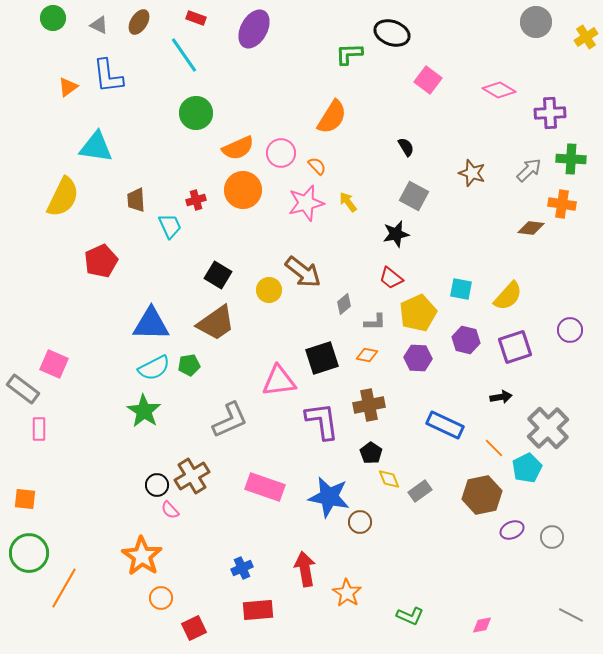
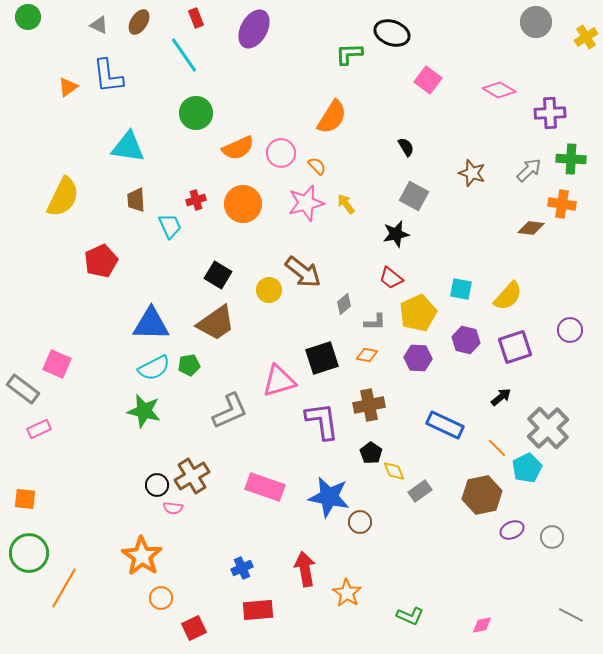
green circle at (53, 18): moved 25 px left, 1 px up
red rectangle at (196, 18): rotated 48 degrees clockwise
cyan triangle at (96, 147): moved 32 px right
orange circle at (243, 190): moved 14 px down
yellow arrow at (348, 202): moved 2 px left, 2 px down
pink square at (54, 364): moved 3 px right
pink triangle at (279, 381): rotated 9 degrees counterclockwise
black arrow at (501, 397): rotated 30 degrees counterclockwise
green star at (144, 411): rotated 20 degrees counterclockwise
gray L-shape at (230, 420): moved 9 px up
pink rectangle at (39, 429): rotated 65 degrees clockwise
orange line at (494, 448): moved 3 px right
yellow diamond at (389, 479): moved 5 px right, 8 px up
pink semicircle at (170, 510): moved 3 px right, 2 px up; rotated 42 degrees counterclockwise
